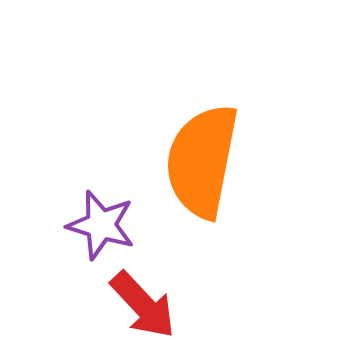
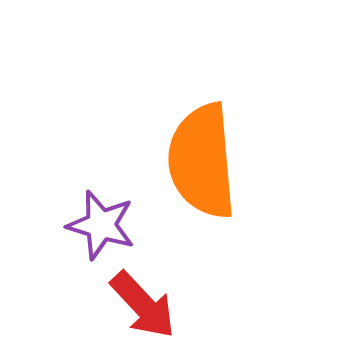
orange semicircle: rotated 16 degrees counterclockwise
